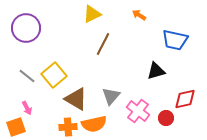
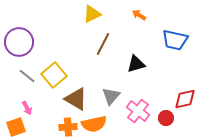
purple circle: moved 7 px left, 14 px down
black triangle: moved 20 px left, 7 px up
